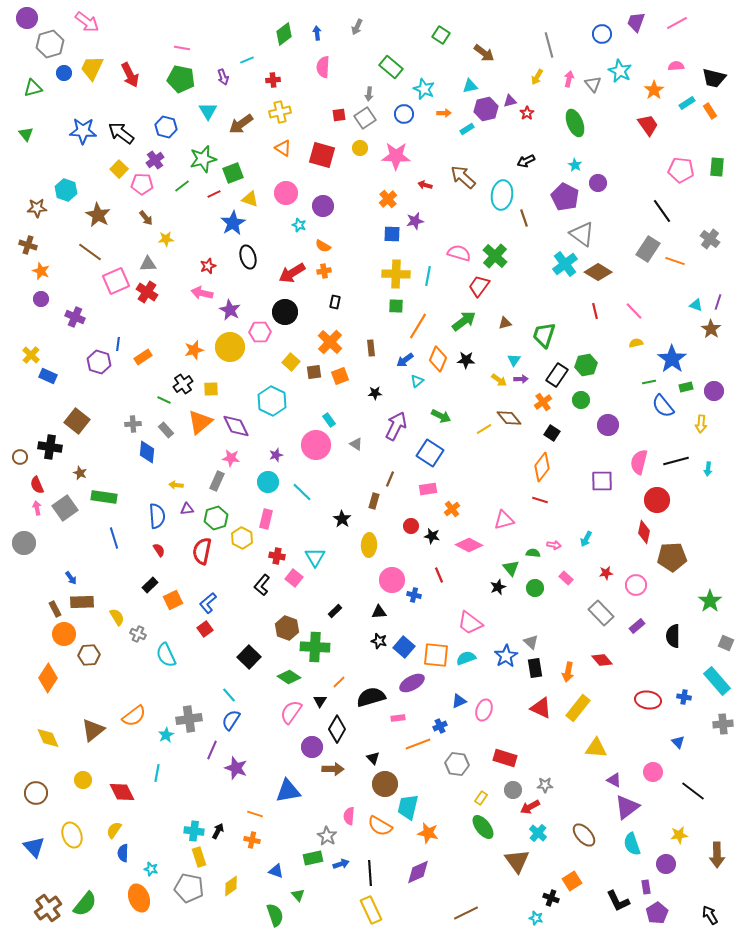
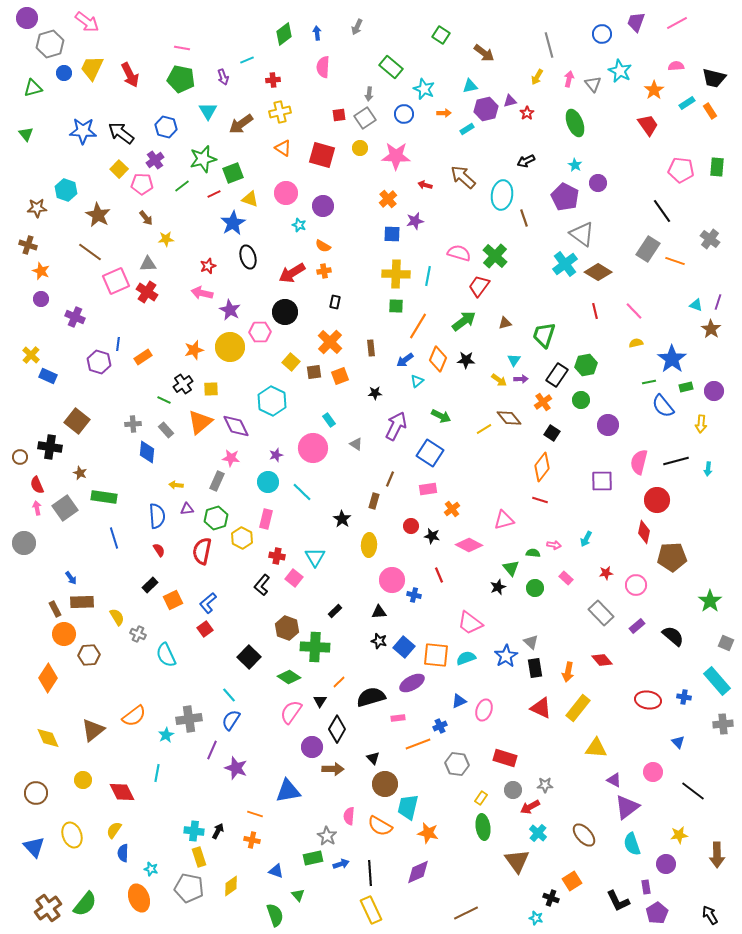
pink circle at (316, 445): moved 3 px left, 3 px down
black semicircle at (673, 636): rotated 130 degrees clockwise
green ellipse at (483, 827): rotated 30 degrees clockwise
